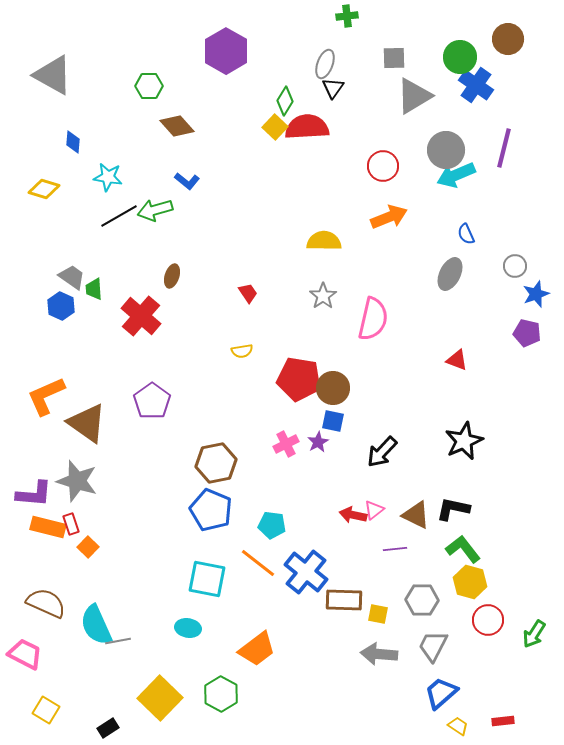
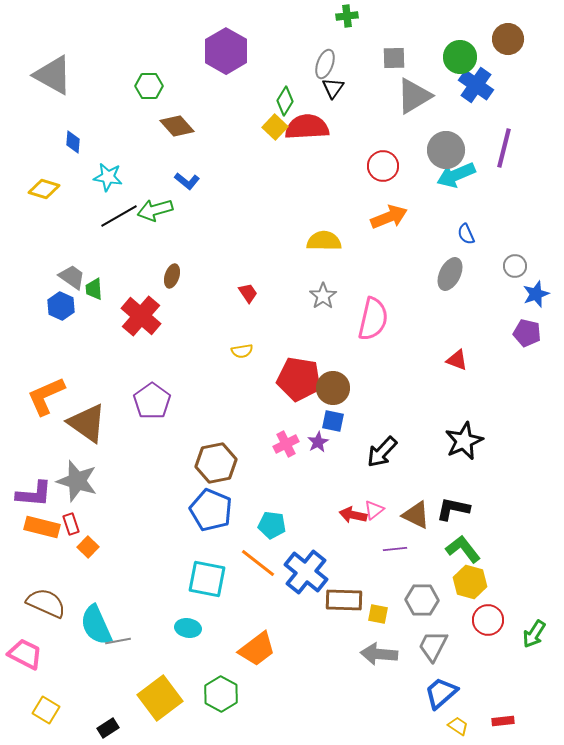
orange rectangle at (48, 527): moved 6 px left
yellow square at (160, 698): rotated 9 degrees clockwise
